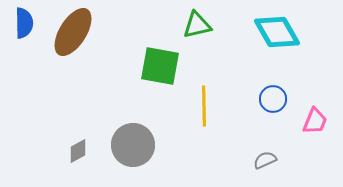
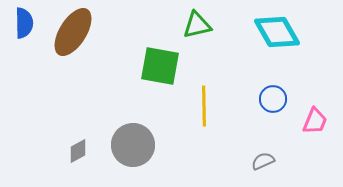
gray semicircle: moved 2 px left, 1 px down
